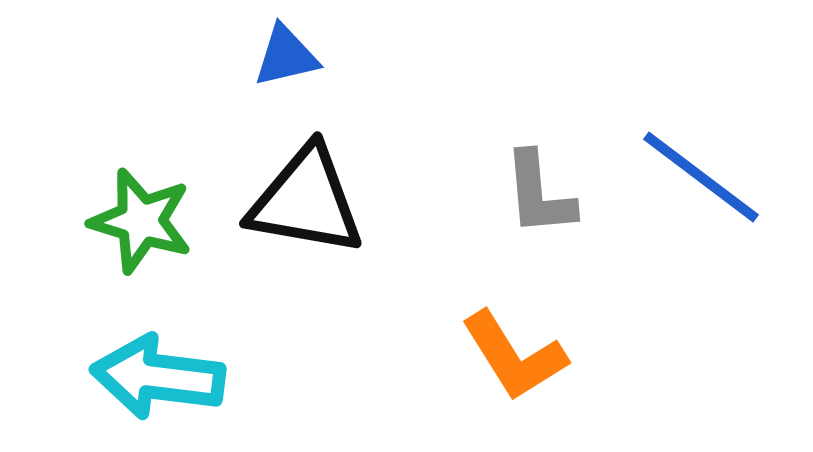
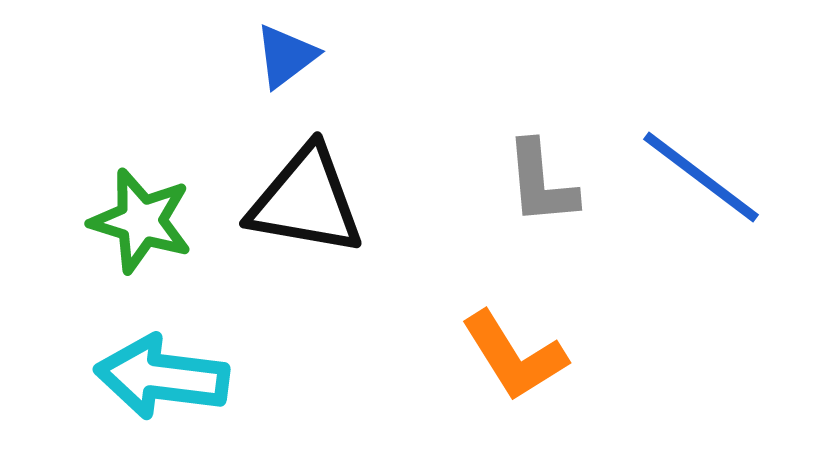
blue triangle: rotated 24 degrees counterclockwise
gray L-shape: moved 2 px right, 11 px up
cyan arrow: moved 4 px right
